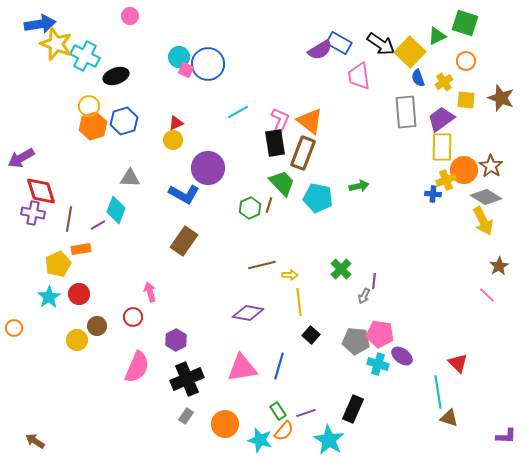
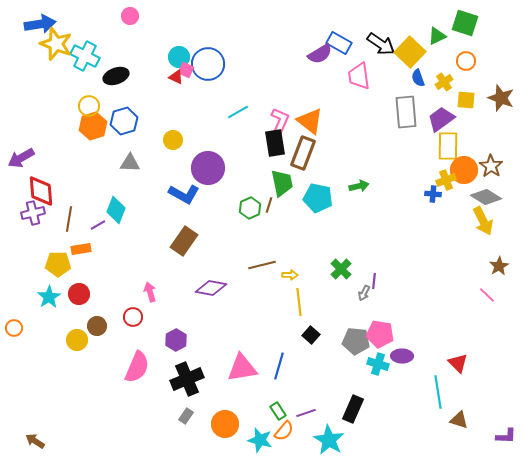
purple semicircle at (320, 50): moved 4 px down
red triangle at (176, 123): moved 46 px up; rotated 49 degrees clockwise
yellow rectangle at (442, 147): moved 6 px right, 1 px up
gray triangle at (130, 178): moved 15 px up
green trapezoid at (282, 183): rotated 32 degrees clockwise
red diamond at (41, 191): rotated 12 degrees clockwise
purple cross at (33, 213): rotated 25 degrees counterclockwise
yellow pentagon at (58, 264): rotated 25 degrees clockwise
gray arrow at (364, 296): moved 3 px up
purple diamond at (248, 313): moved 37 px left, 25 px up
purple ellipse at (402, 356): rotated 35 degrees counterclockwise
brown triangle at (449, 418): moved 10 px right, 2 px down
